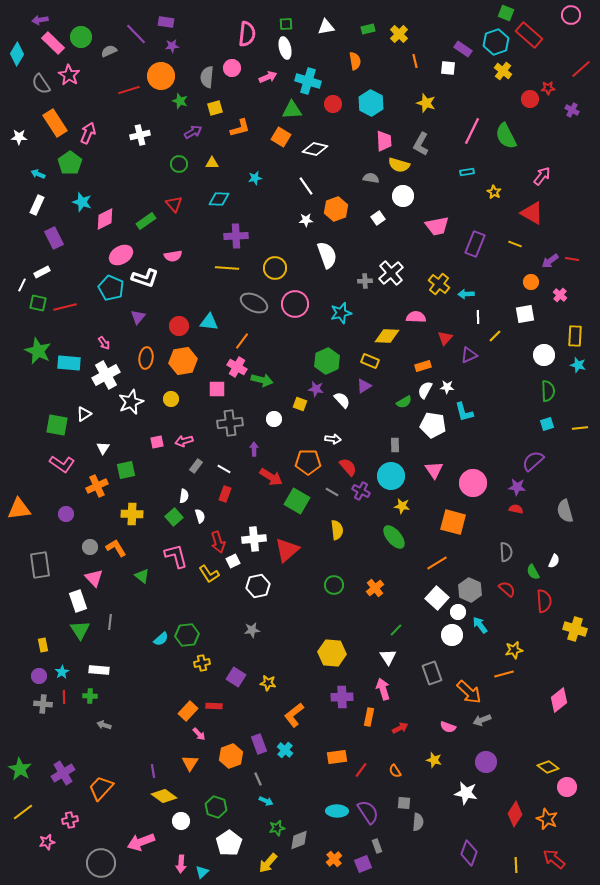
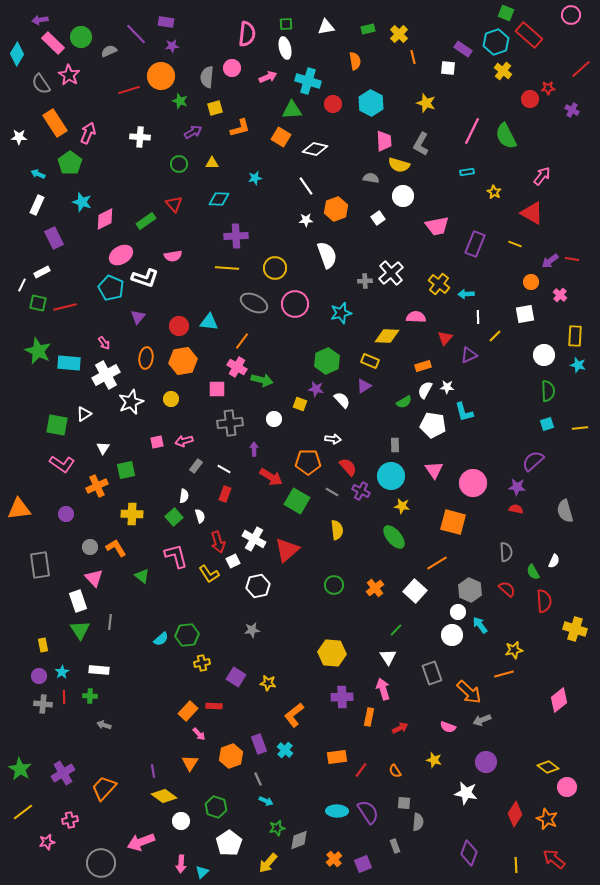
orange line at (415, 61): moved 2 px left, 4 px up
white cross at (140, 135): moved 2 px down; rotated 18 degrees clockwise
white cross at (254, 539): rotated 35 degrees clockwise
white square at (437, 598): moved 22 px left, 7 px up
orange trapezoid at (101, 788): moved 3 px right
gray rectangle at (377, 846): moved 18 px right
